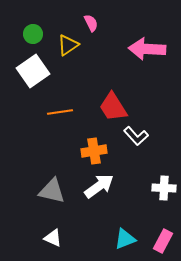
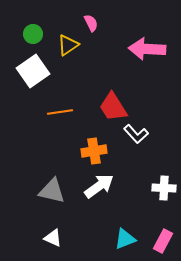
white L-shape: moved 2 px up
